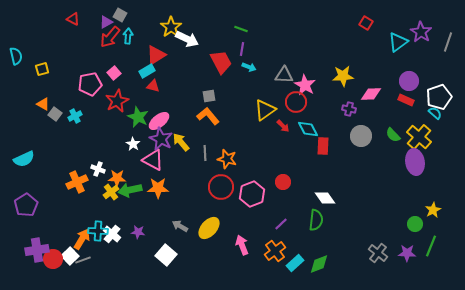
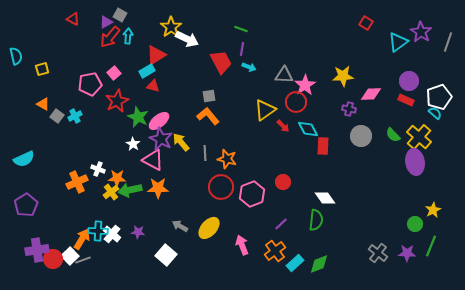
pink star at (305, 85): rotated 10 degrees clockwise
gray square at (55, 114): moved 2 px right, 2 px down
